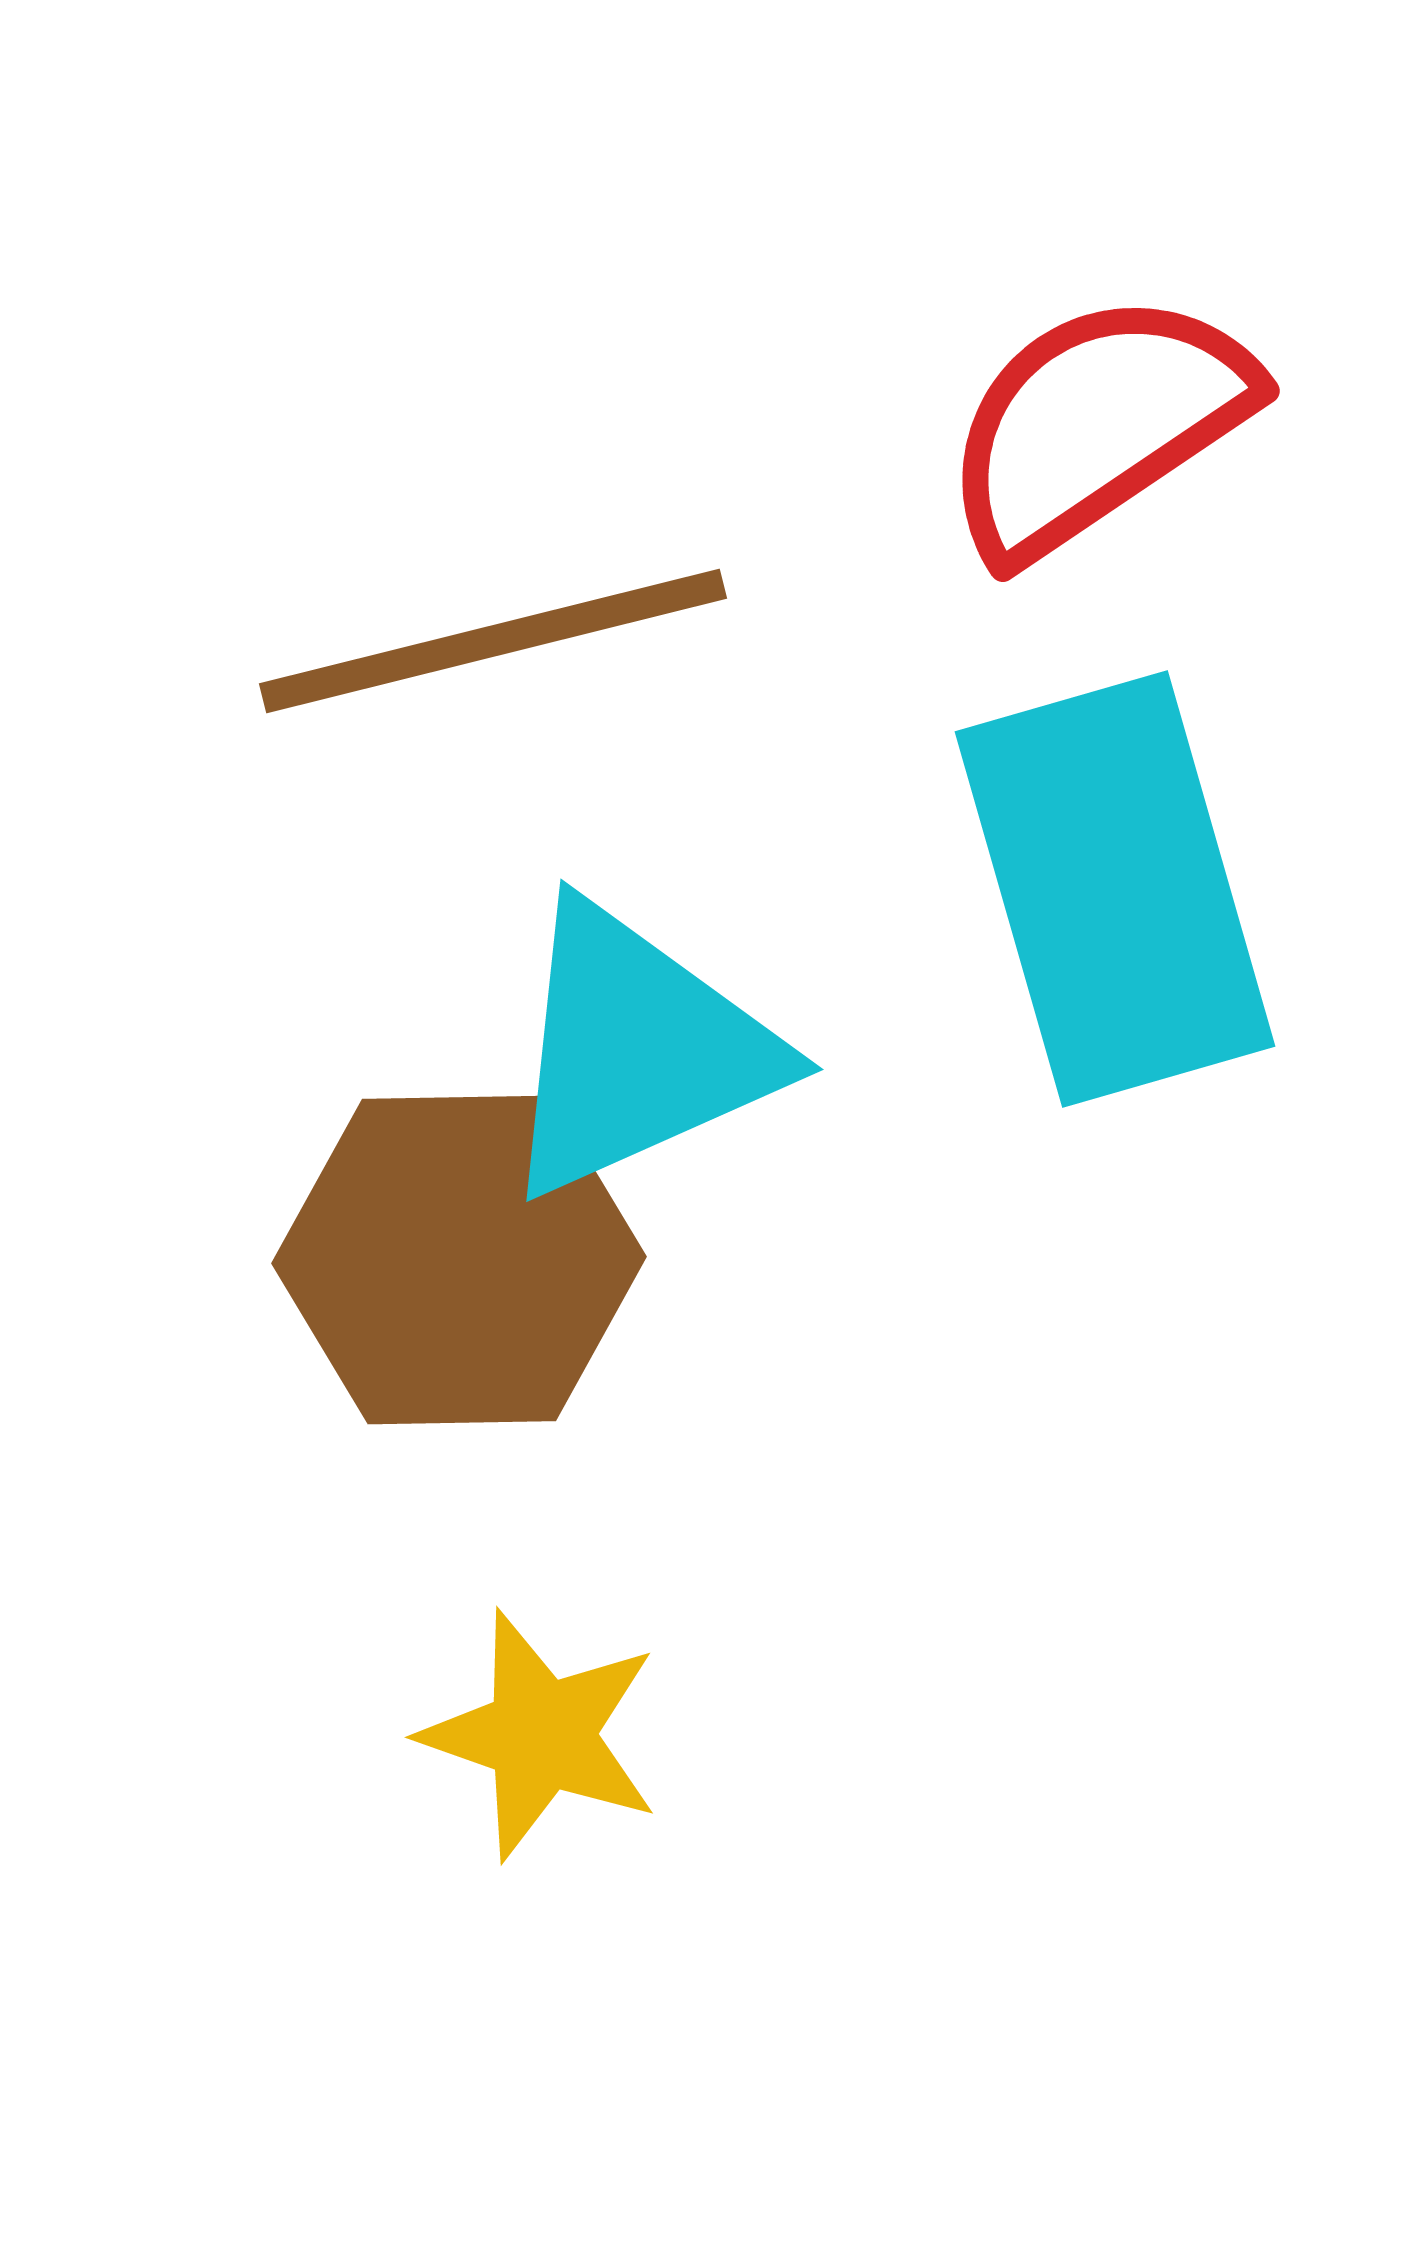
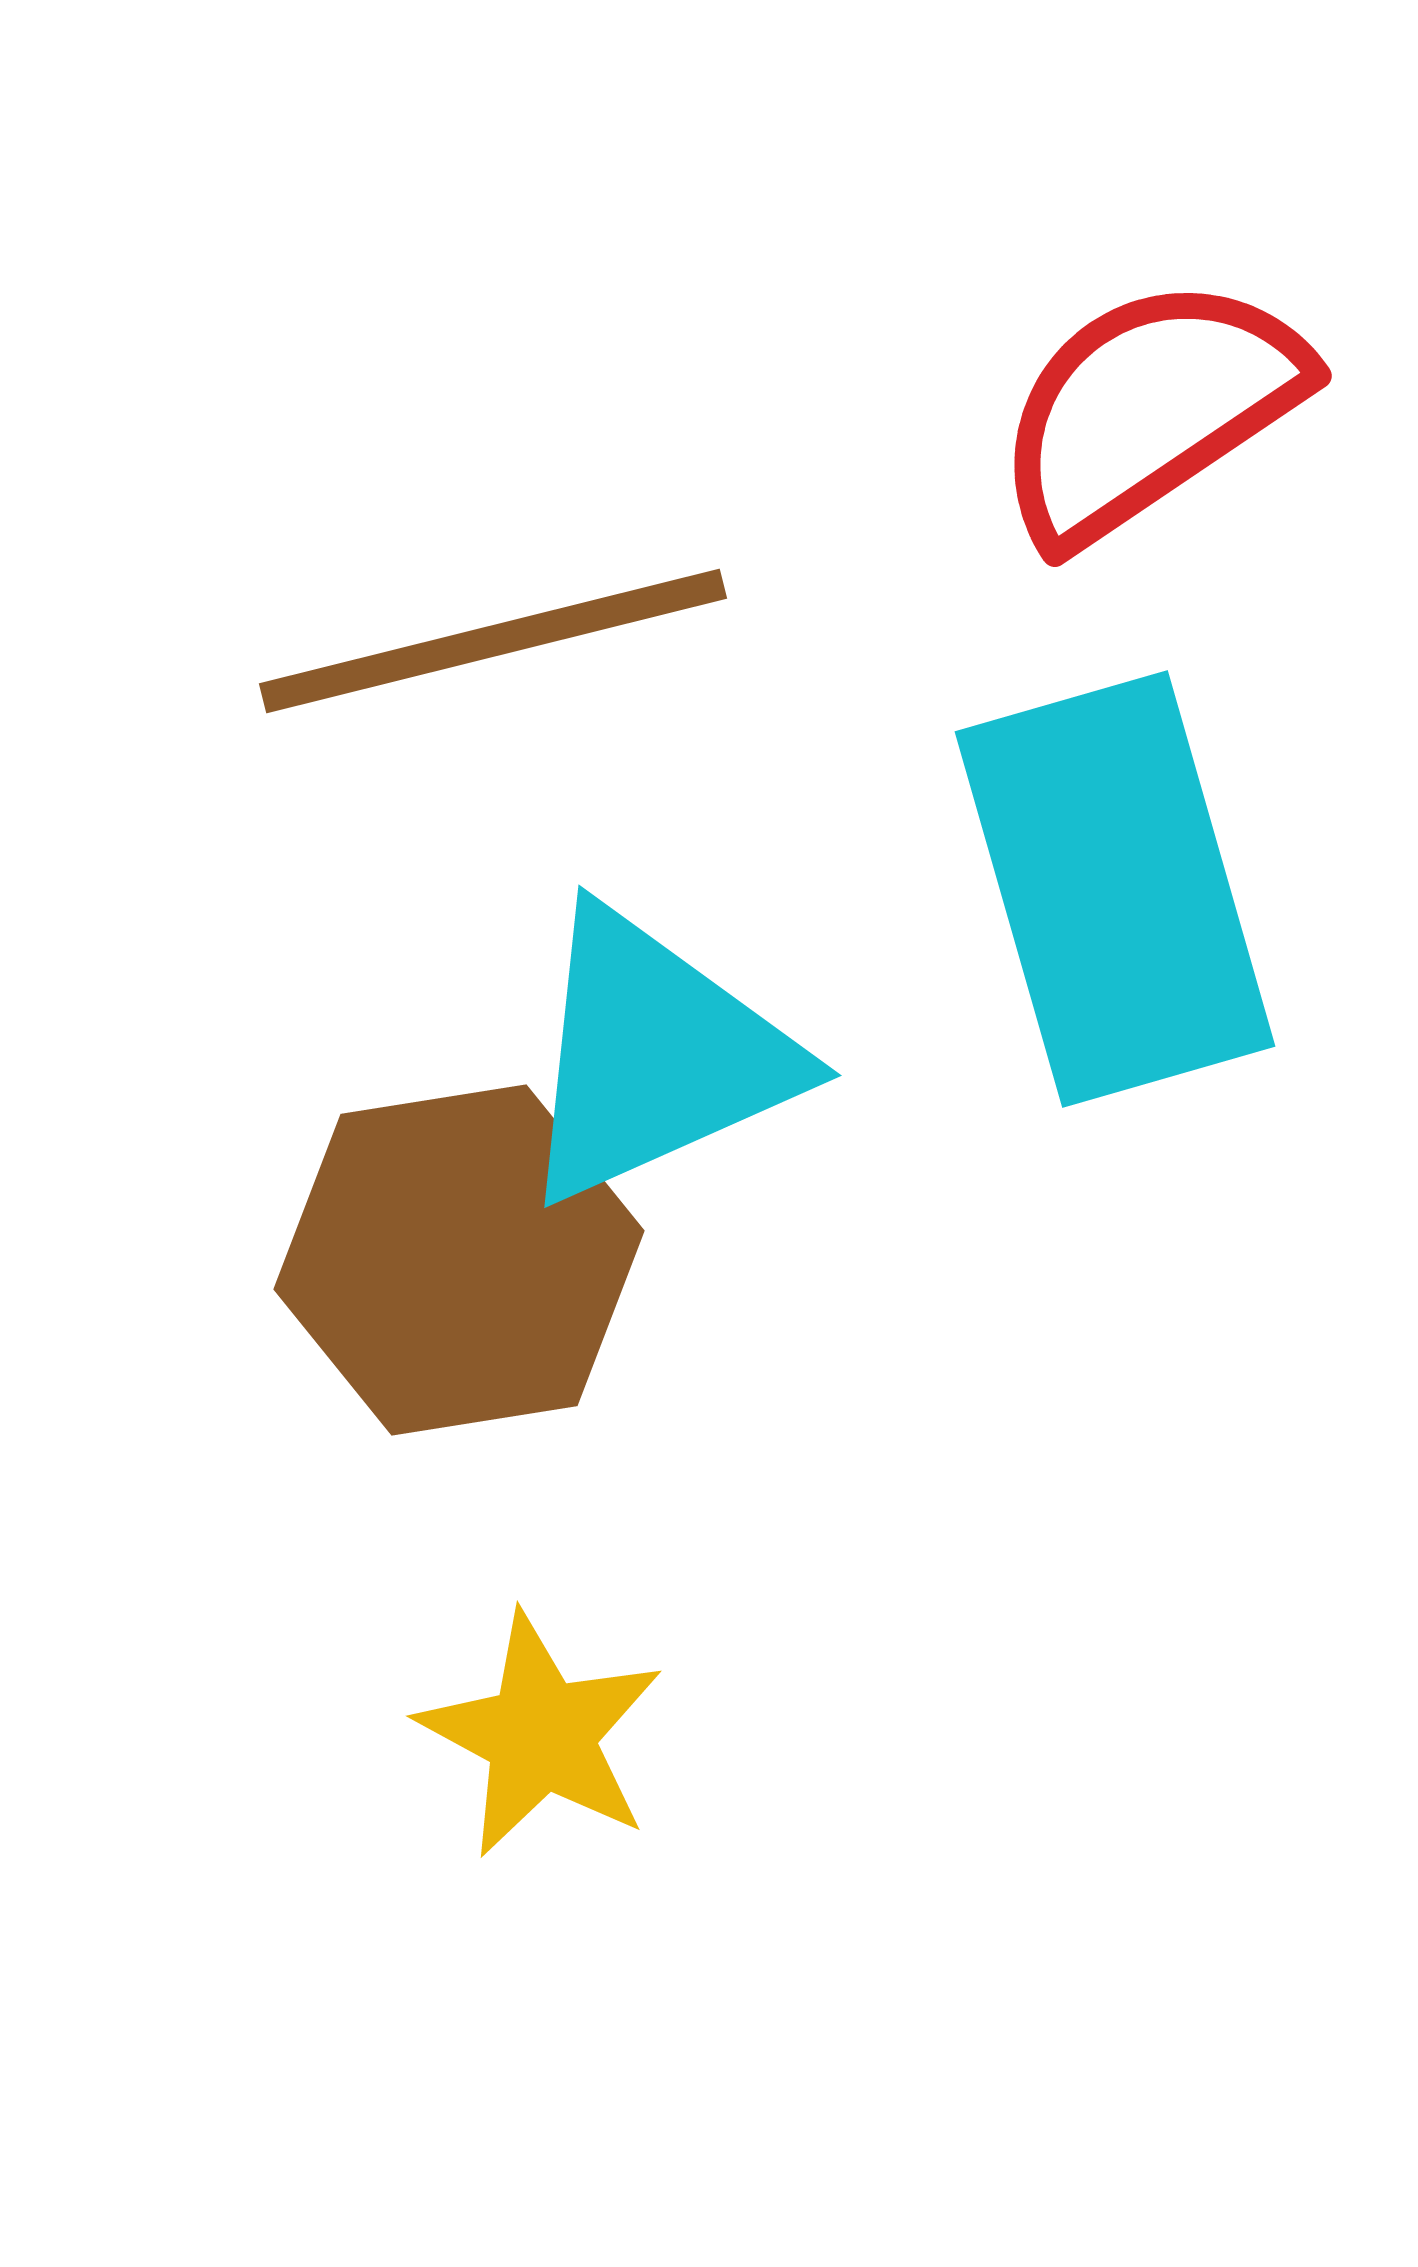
red semicircle: moved 52 px right, 15 px up
cyan triangle: moved 18 px right, 6 px down
brown hexagon: rotated 8 degrees counterclockwise
yellow star: rotated 9 degrees clockwise
